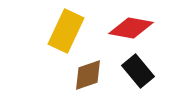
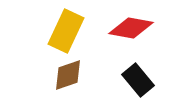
black rectangle: moved 9 px down
brown diamond: moved 20 px left
